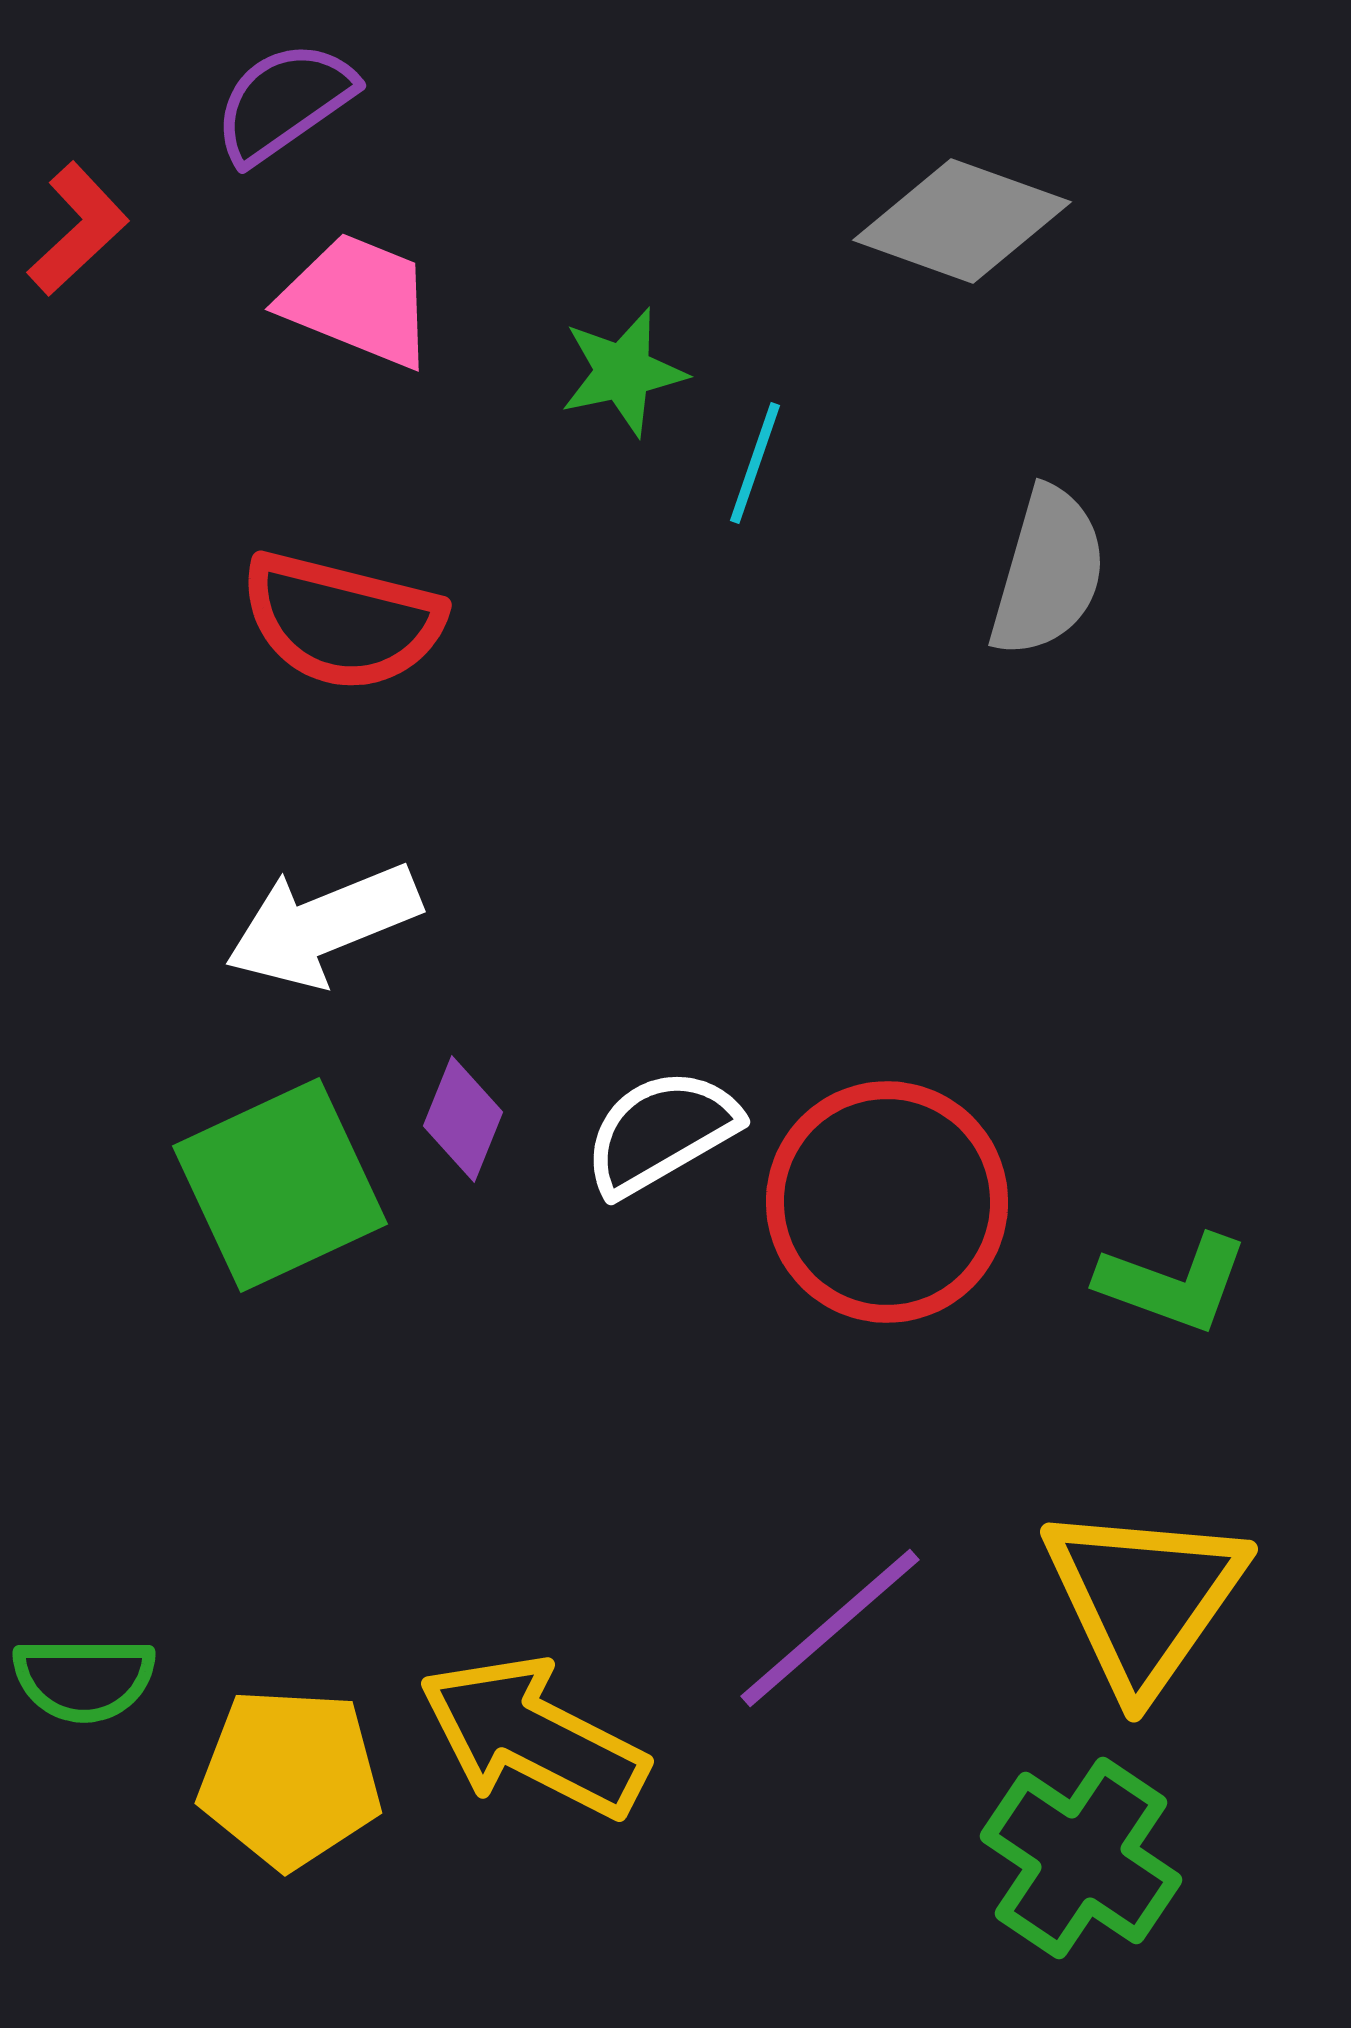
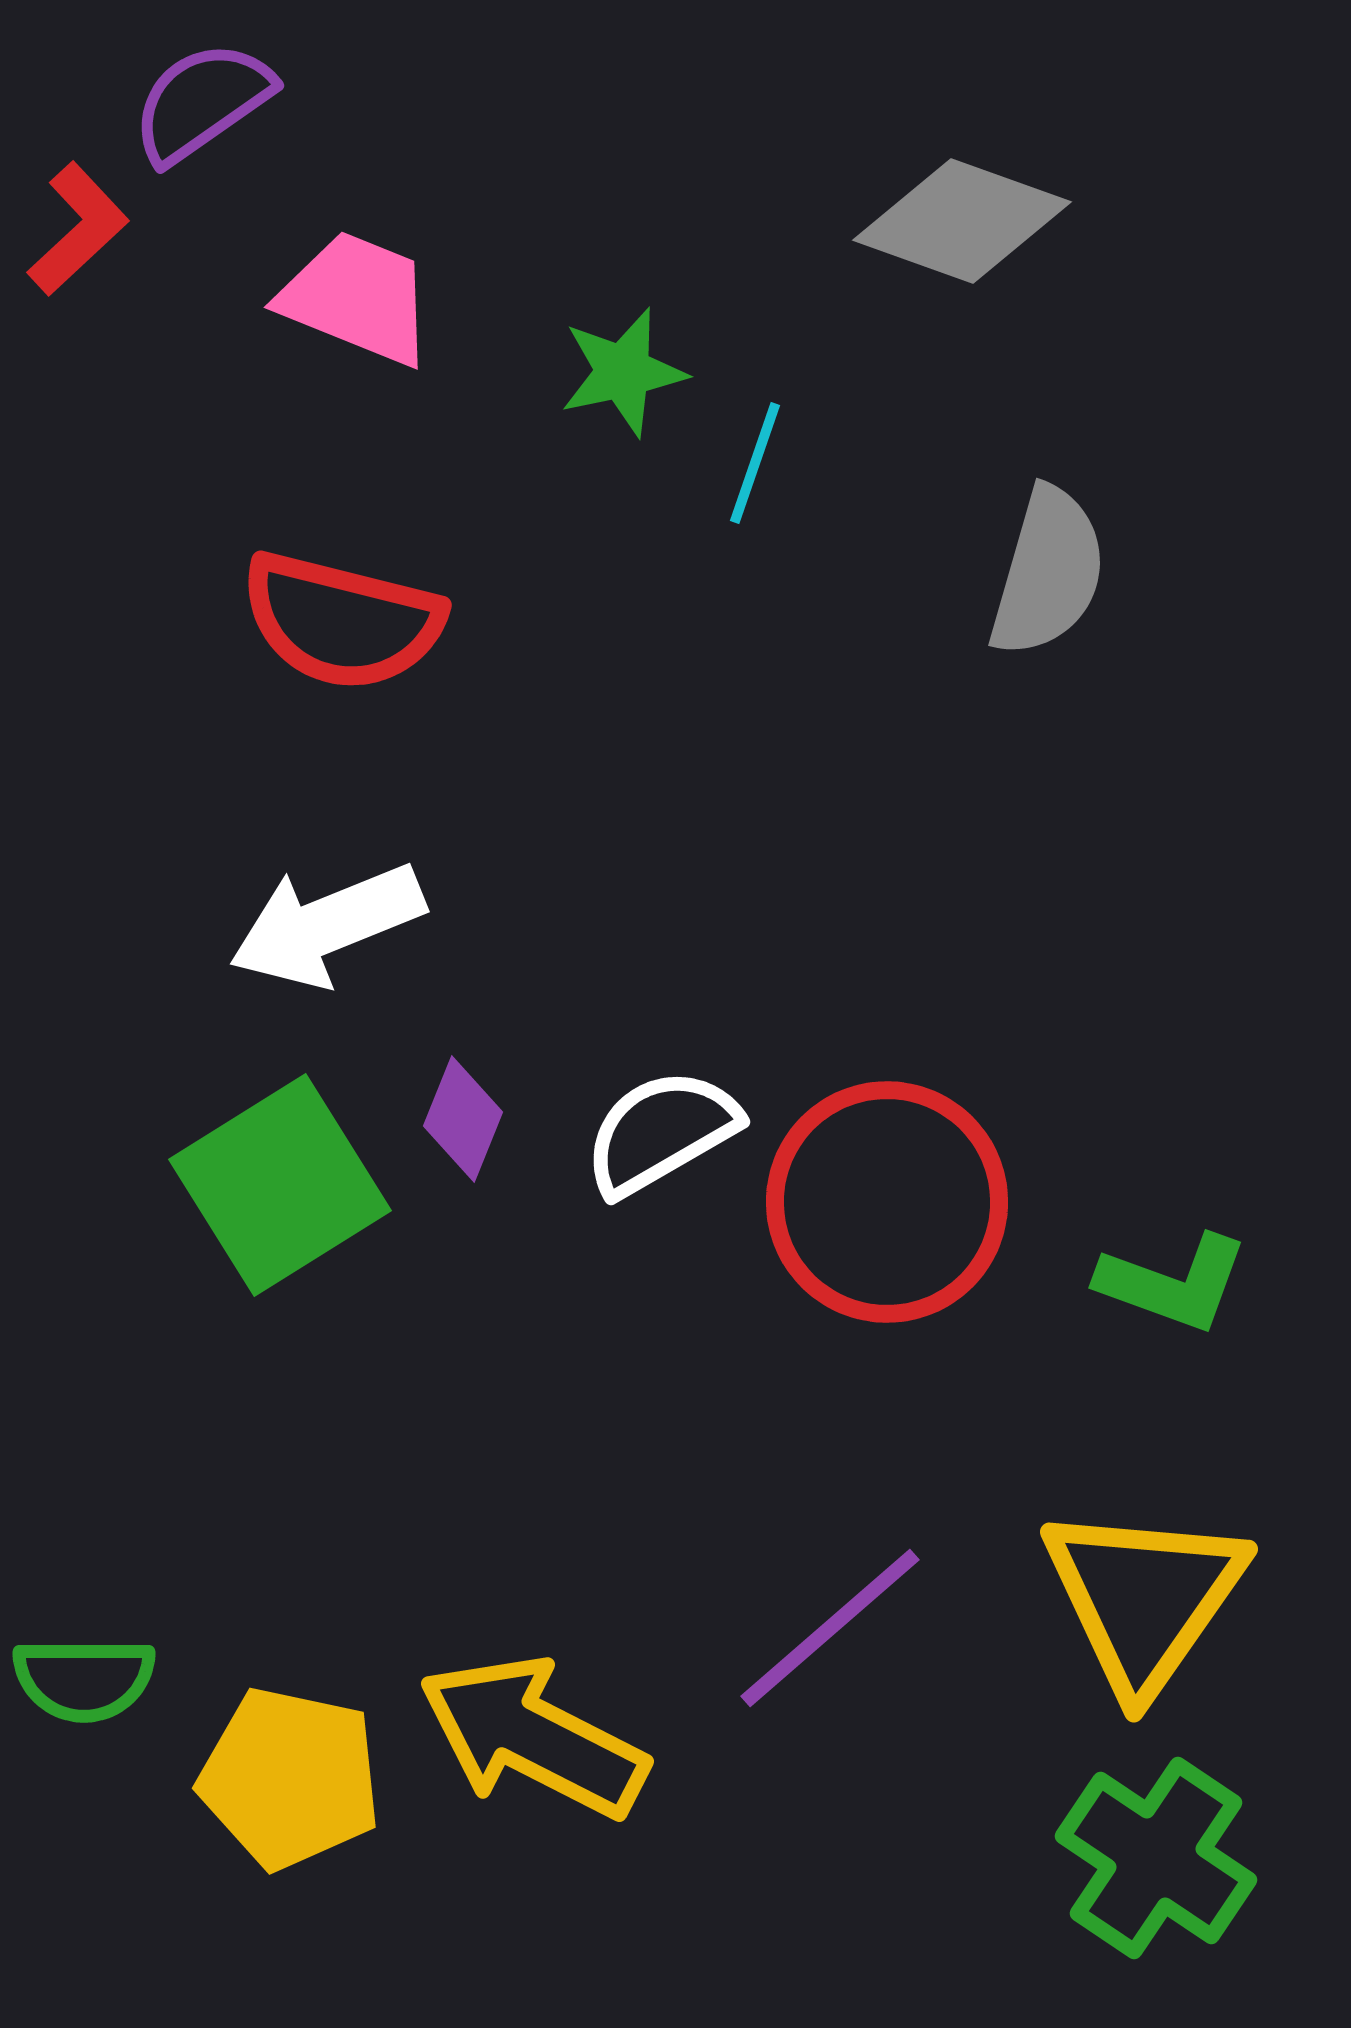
purple semicircle: moved 82 px left
pink trapezoid: moved 1 px left, 2 px up
white arrow: moved 4 px right
green square: rotated 7 degrees counterclockwise
yellow pentagon: rotated 9 degrees clockwise
green cross: moved 75 px right
